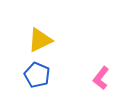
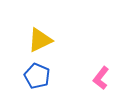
blue pentagon: moved 1 px down
